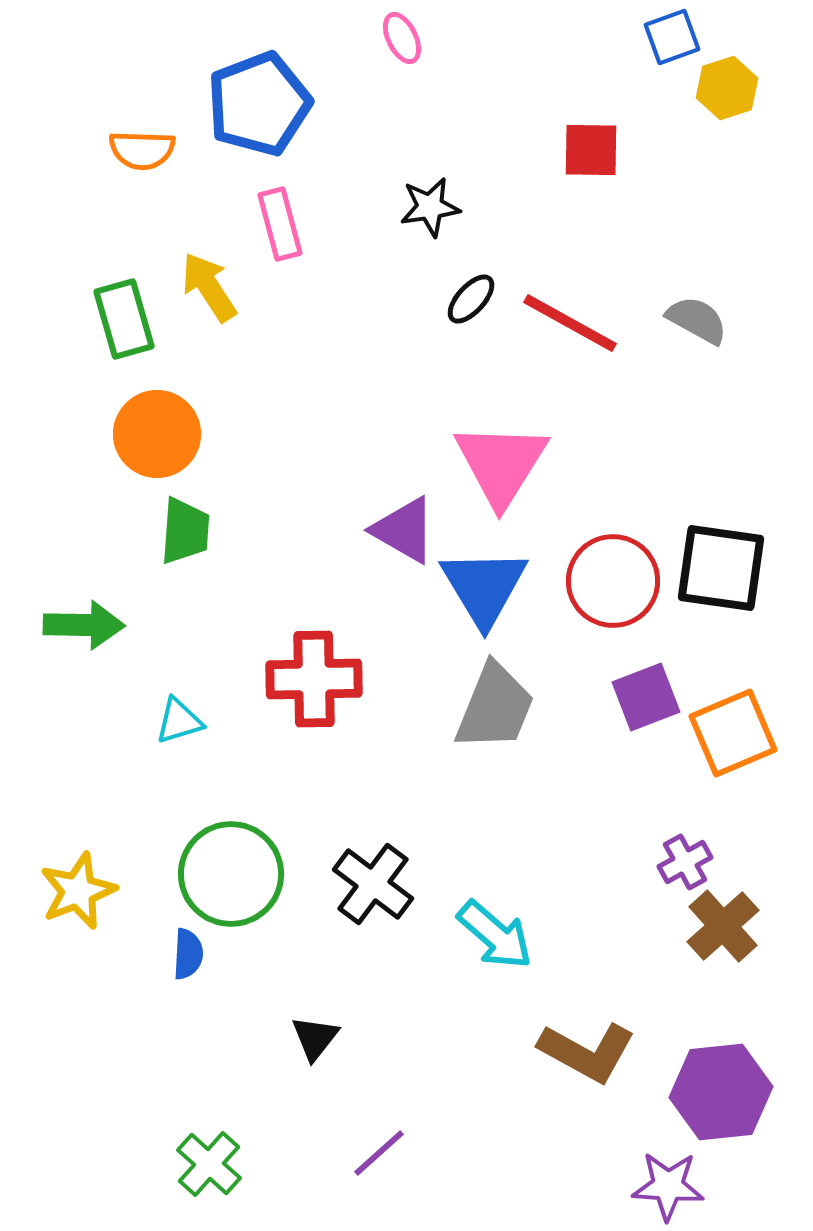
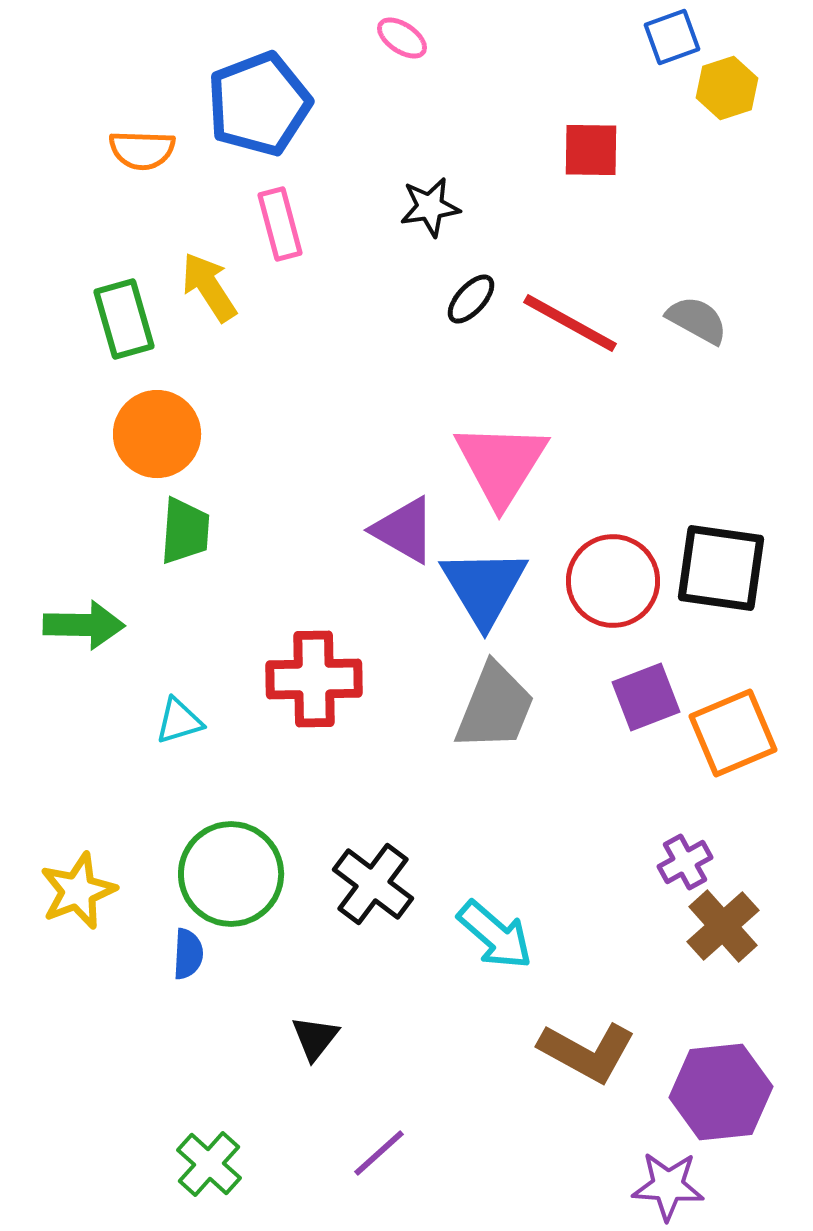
pink ellipse: rotated 30 degrees counterclockwise
